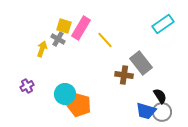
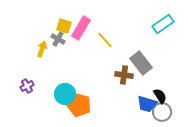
blue trapezoid: moved 1 px right, 7 px up
